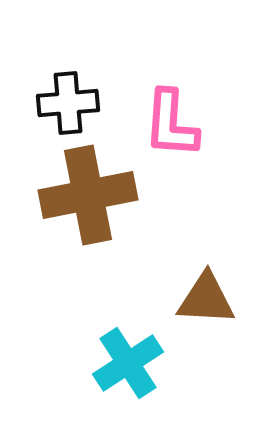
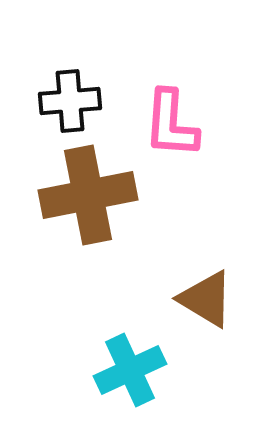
black cross: moved 2 px right, 2 px up
brown triangle: rotated 28 degrees clockwise
cyan cross: moved 2 px right, 7 px down; rotated 8 degrees clockwise
